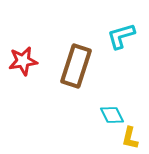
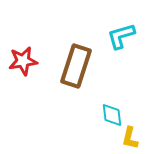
cyan diamond: rotated 20 degrees clockwise
